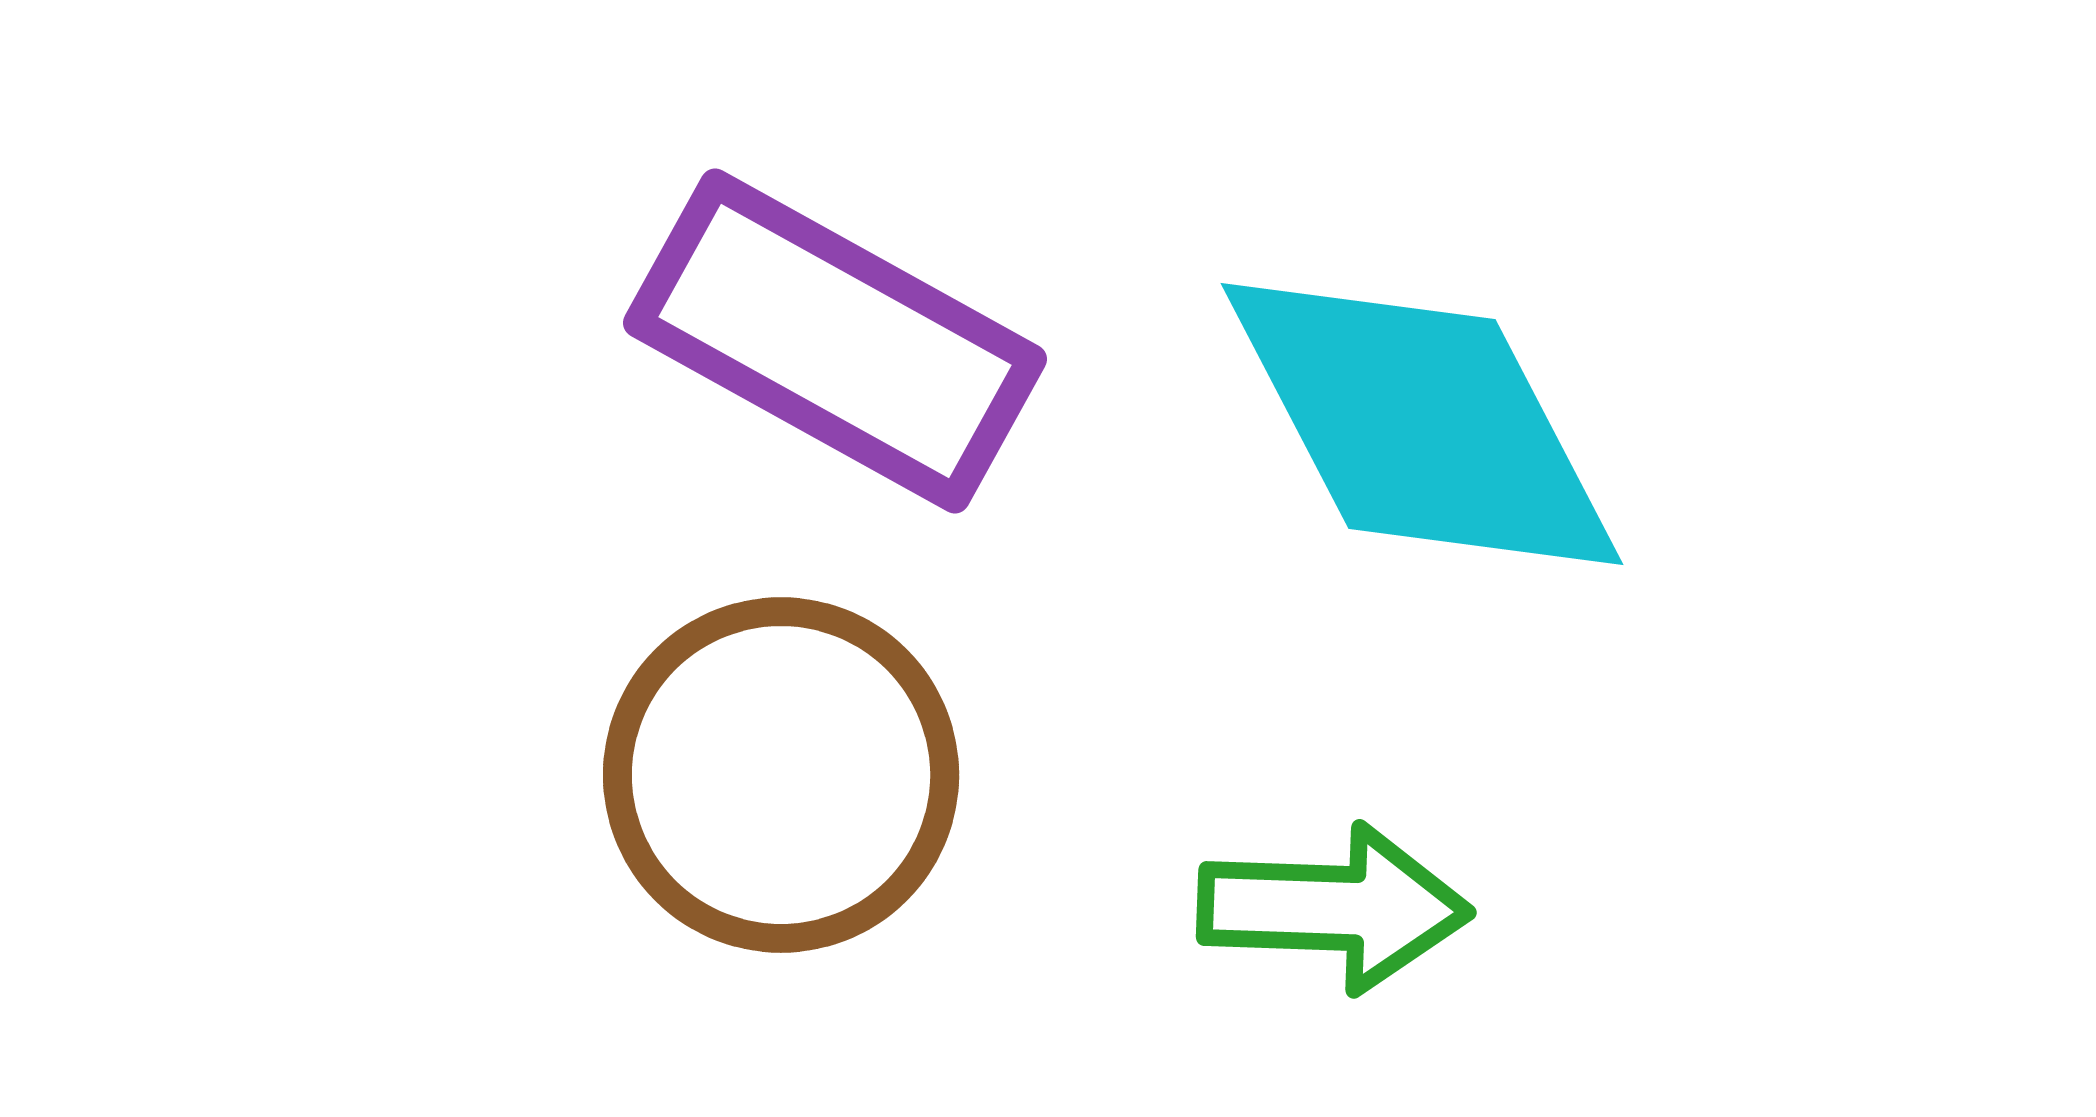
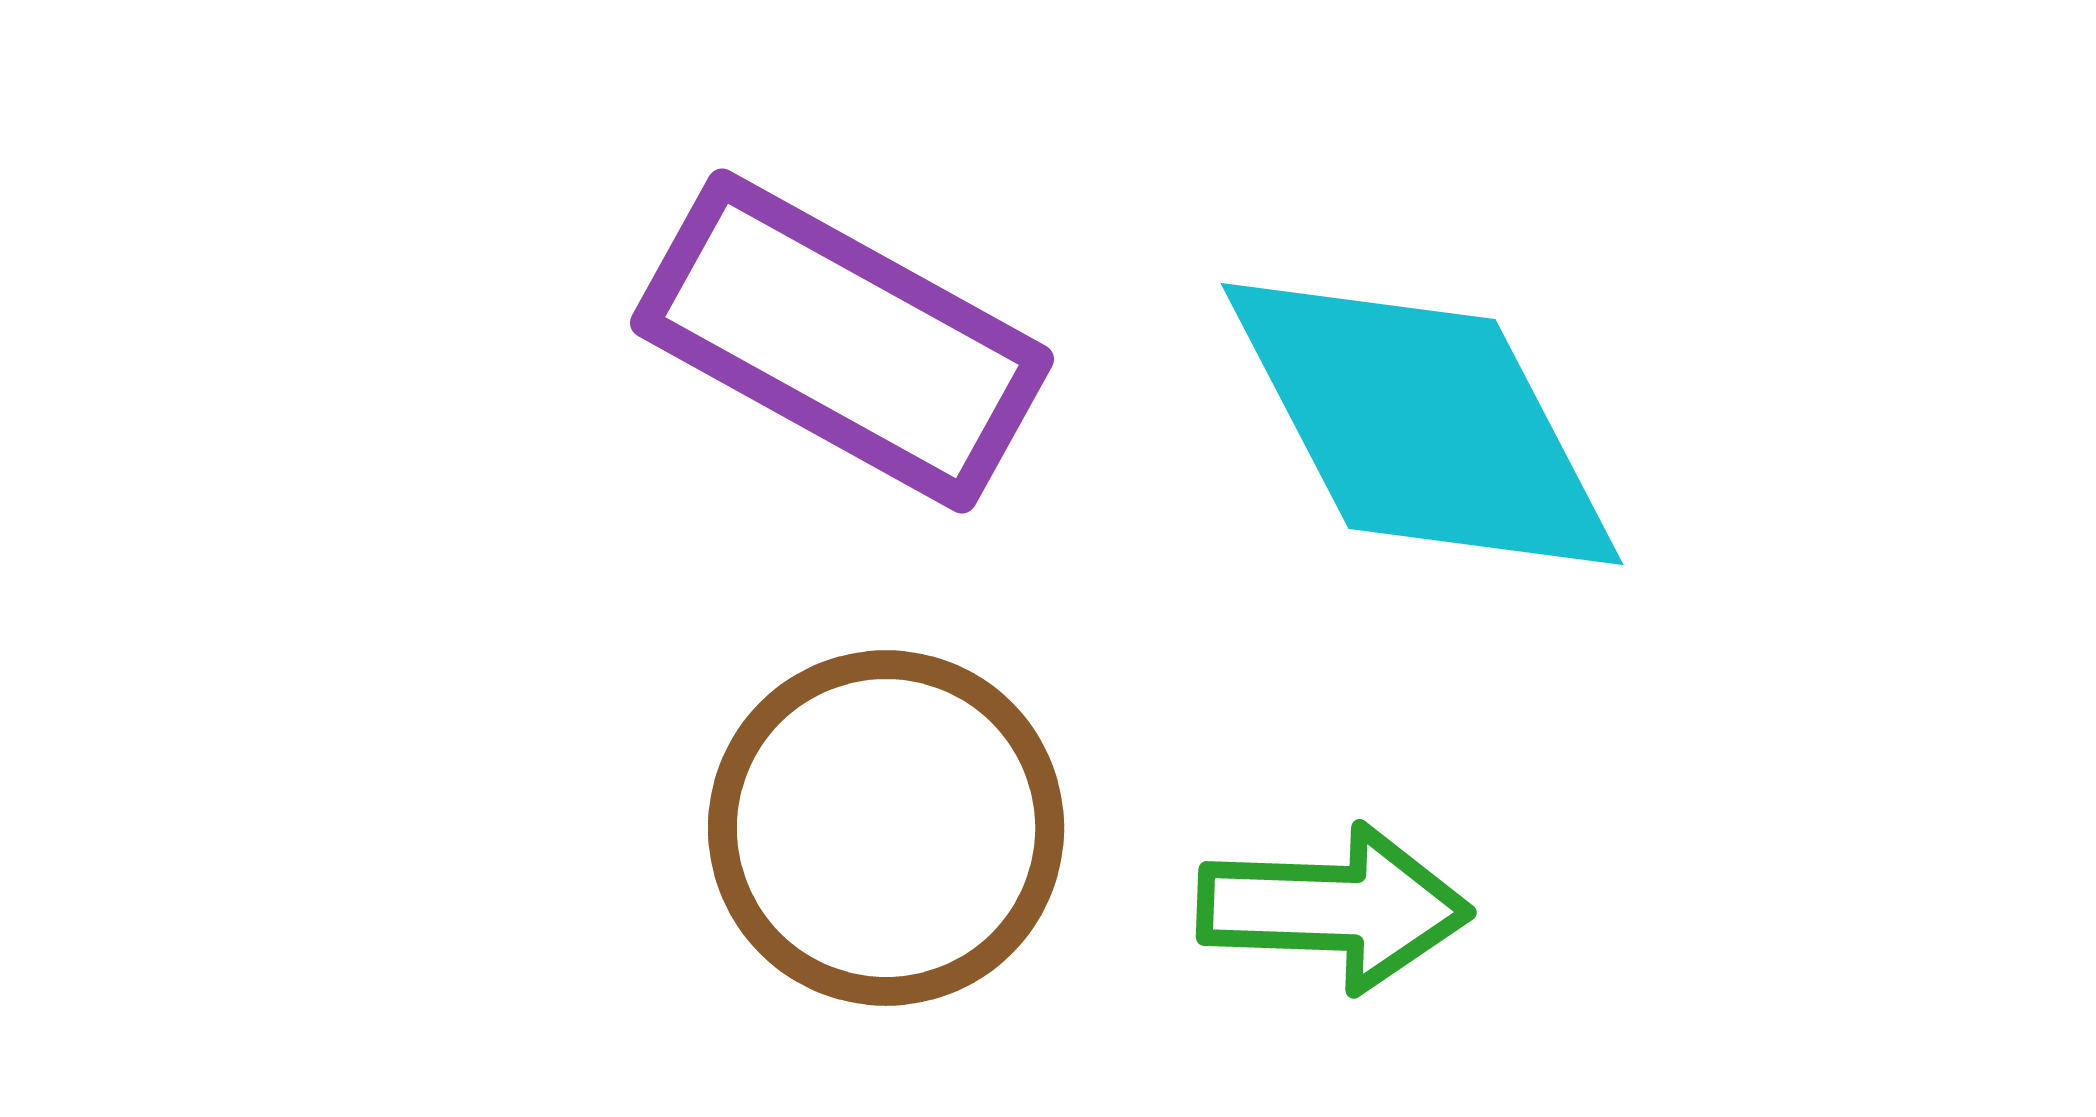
purple rectangle: moved 7 px right
brown circle: moved 105 px right, 53 px down
